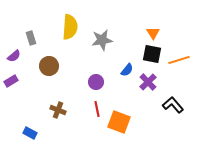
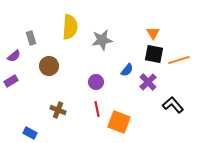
black square: moved 2 px right
